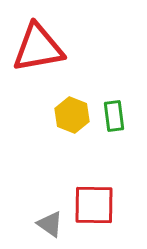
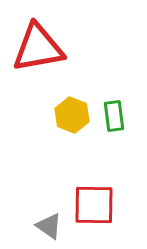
gray triangle: moved 1 px left, 2 px down
